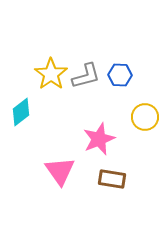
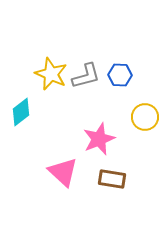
yellow star: rotated 12 degrees counterclockwise
pink triangle: moved 3 px right, 1 px down; rotated 12 degrees counterclockwise
